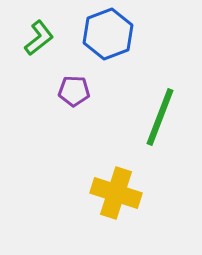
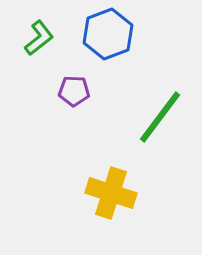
green line: rotated 16 degrees clockwise
yellow cross: moved 5 px left
